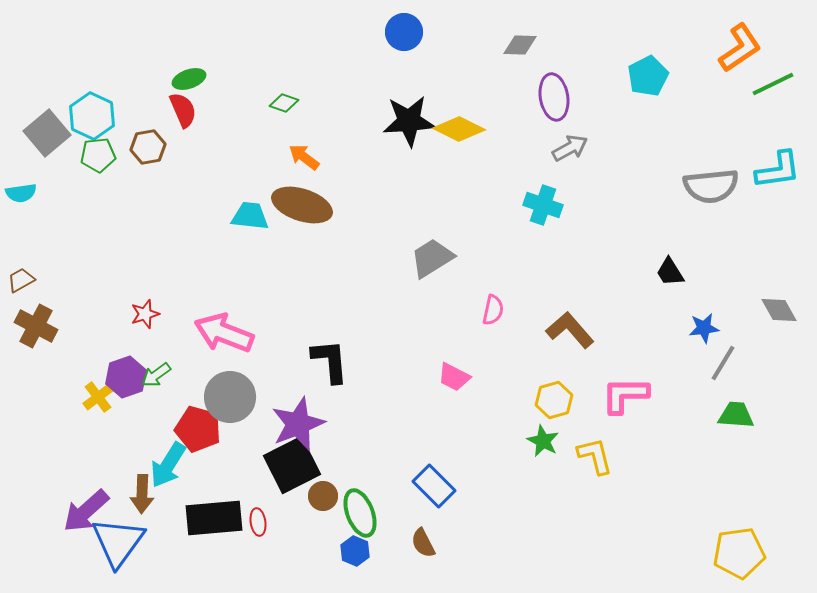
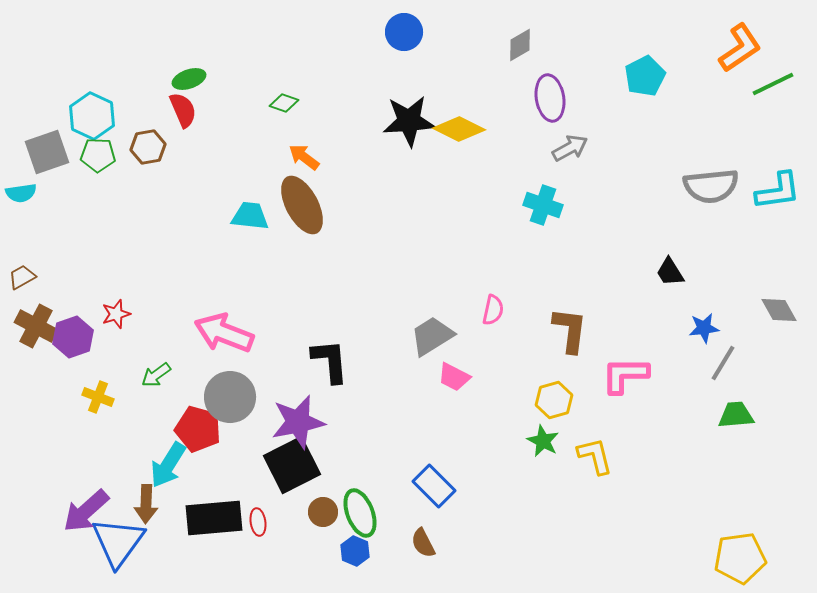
gray diamond at (520, 45): rotated 32 degrees counterclockwise
cyan pentagon at (648, 76): moved 3 px left
purple ellipse at (554, 97): moved 4 px left, 1 px down
gray square at (47, 133): moved 19 px down; rotated 21 degrees clockwise
green pentagon at (98, 155): rotated 8 degrees clockwise
cyan L-shape at (778, 170): moved 21 px down
brown ellipse at (302, 205): rotated 44 degrees clockwise
gray trapezoid at (432, 258): moved 78 px down
brown trapezoid at (21, 280): moved 1 px right, 3 px up
red star at (145, 314): moved 29 px left
brown L-shape at (570, 330): rotated 48 degrees clockwise
purple hexagon at (126, 377): moved 53 px left, 40 px up
pink L-shape at (625, 395): moved 20 px up
yellow cross at (98, 397): rotated 32 degrees counterclockwise
green trapezoid at (736, 415): rotated 9 degrees counterclockwise
purple star at (298, 424): moved 2 px up; rotated 10 degrees clockwise
brown arrow at (142, 494): moved 4 px right, 10 px down
brown circle at (323, 496): moved 16 px down
yellow pentagon at (739, 553): moved 1 px right, 5 px down
